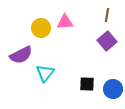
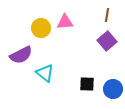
cyan triangle: rotated 30 degrees counterclockwise
